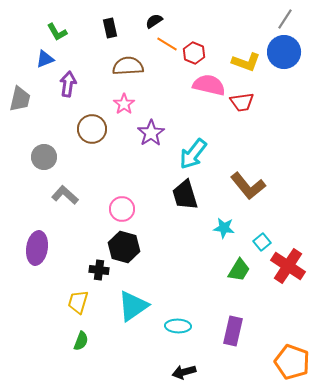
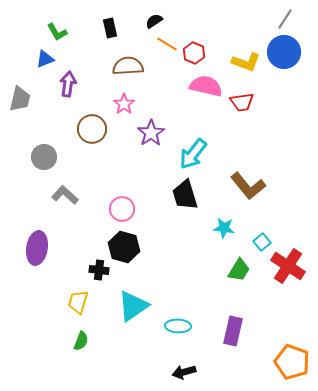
pink semicircle: moved 3 px left, 1 px down
